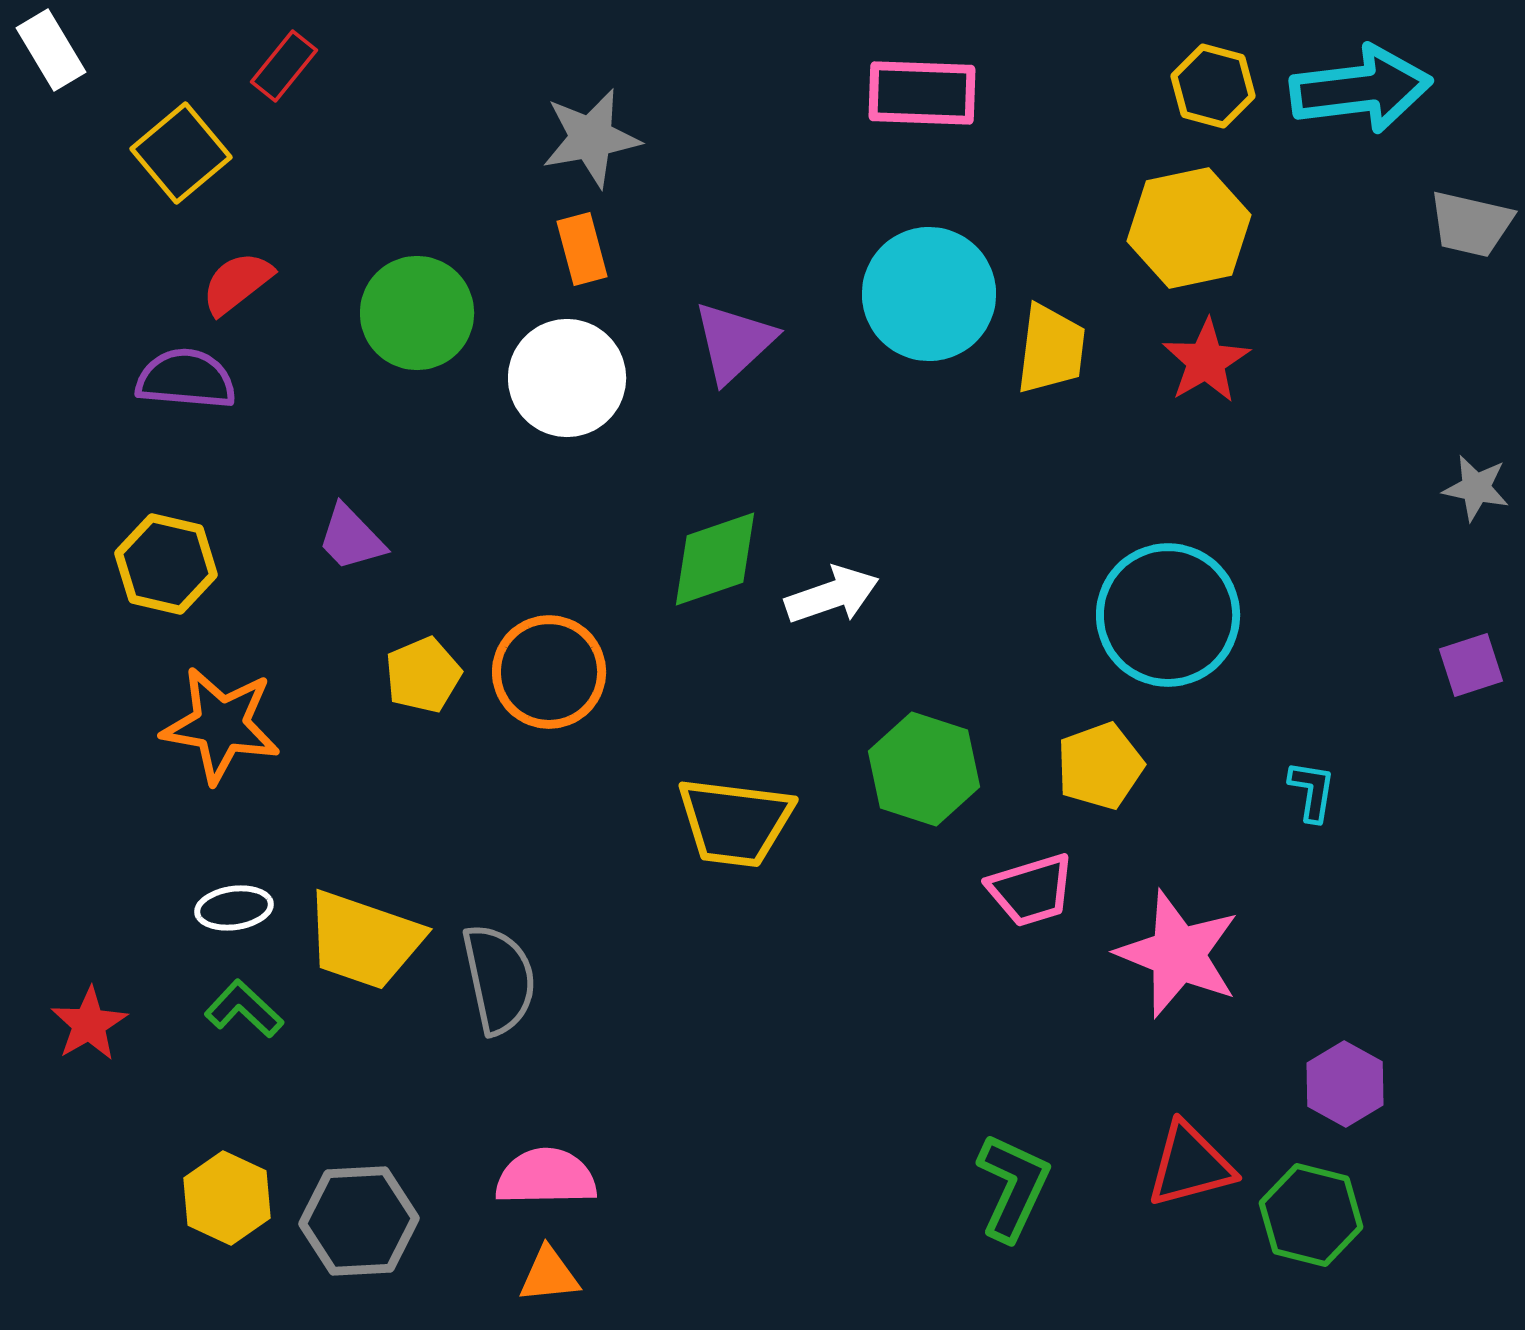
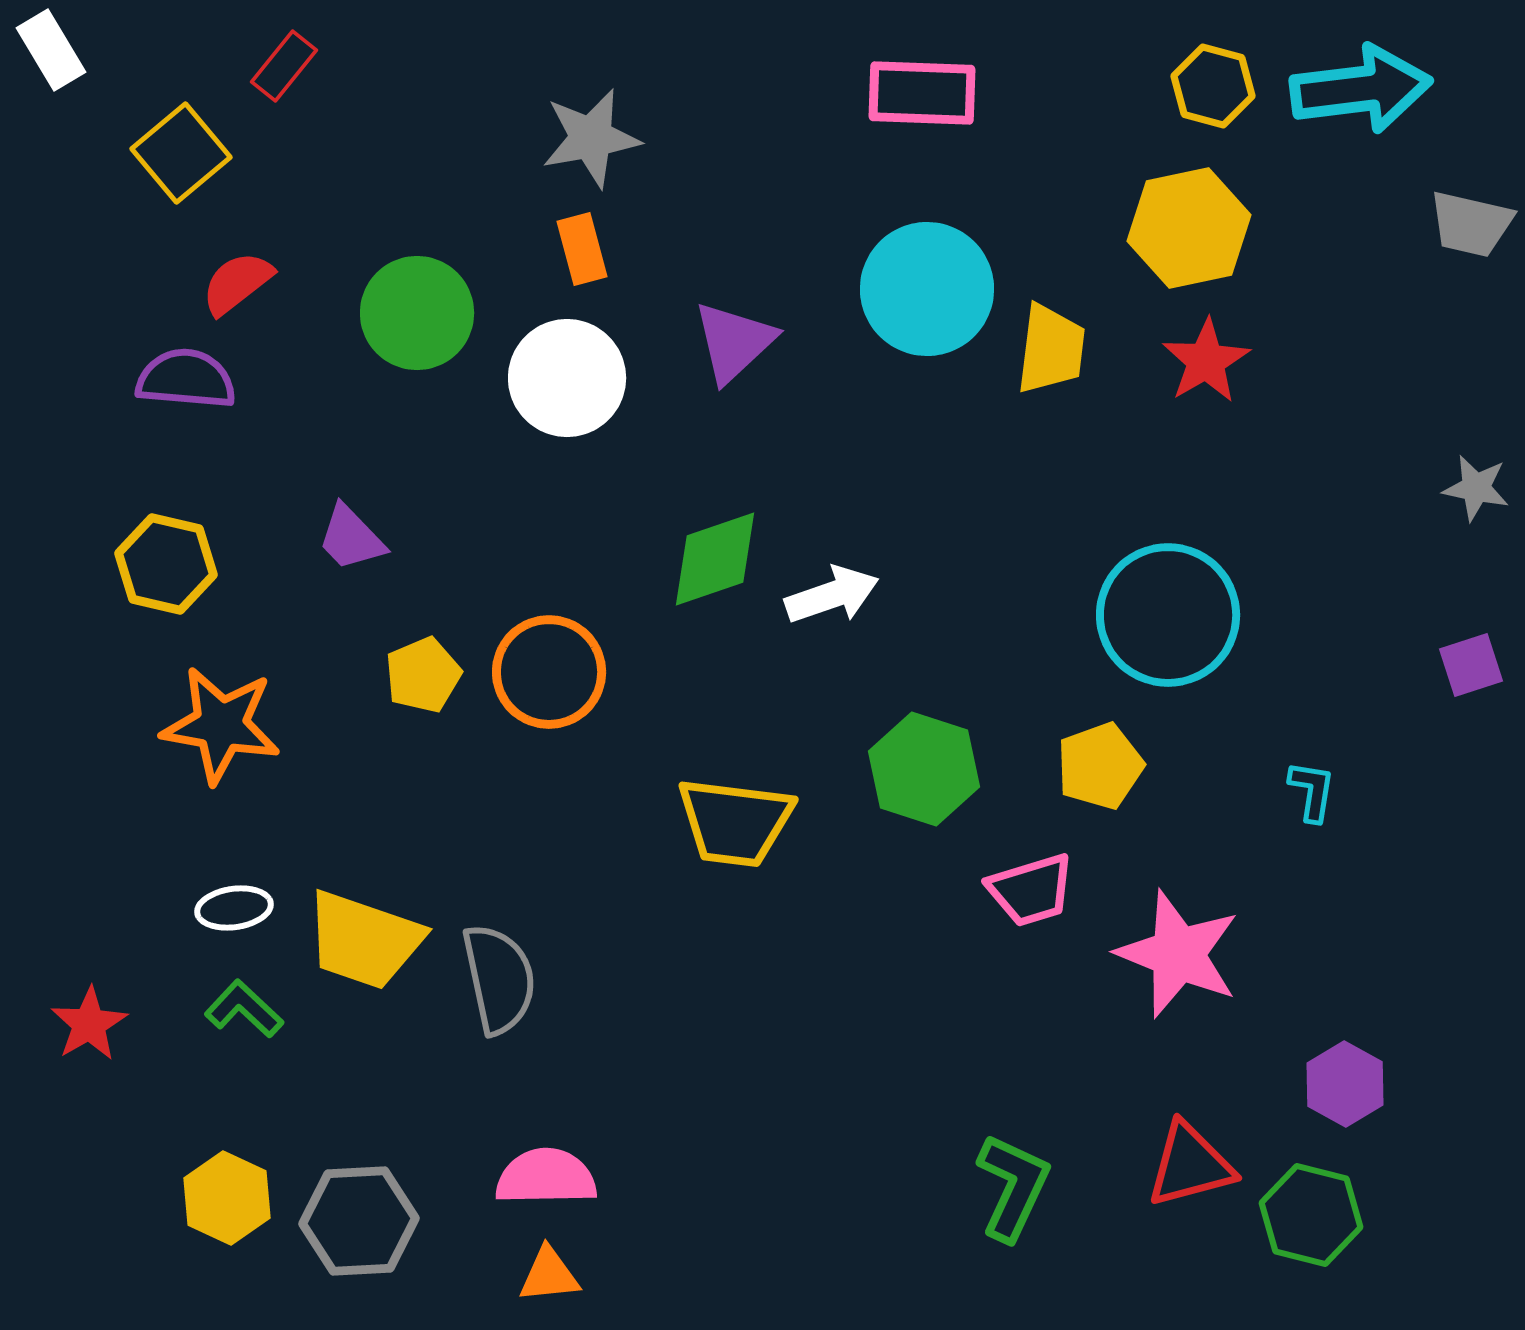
cyan circle at (929, 294): moved 2 px left, 5 px up
